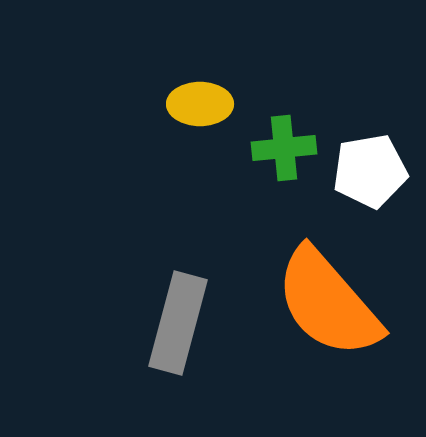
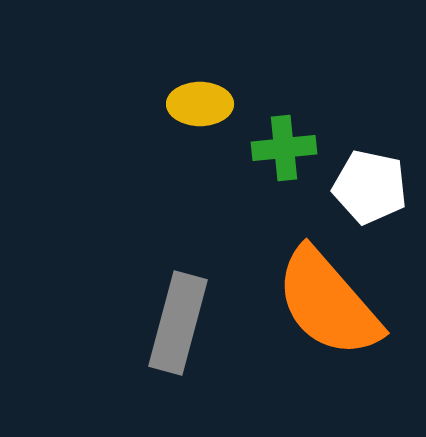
white pentagon: moved 16 px down; rotated 22 degrees clockwise
